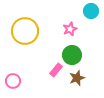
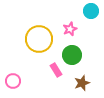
yellow circle: moved 14 px right, 8 px down
pink rectangle: rotated 72 degrees counterclockwise
brown star: moved 5 px right, 5 px down
